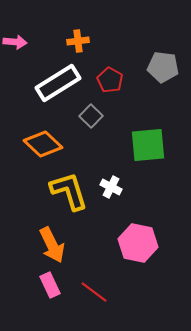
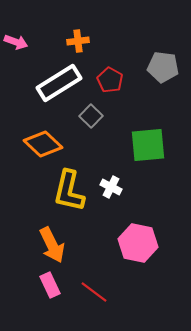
pink arrow: moved 1 px right; rotated 15 degrees clockwise
white rectangle: moved 1 px right
yellow L-shape: rotated 150 degrees counterclockwise
